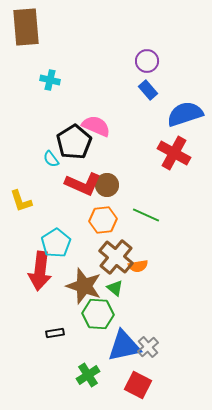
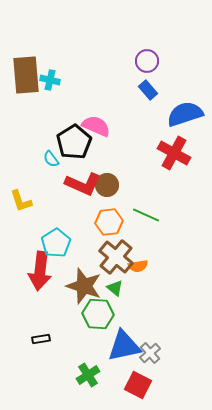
brown rectangle: moved 48 px down
orange hexagon: moved 6 px right, 2 px down
black rectangle: moved 14 px left, 6 px down
gray cross: moved 2 px right, 6 px down
